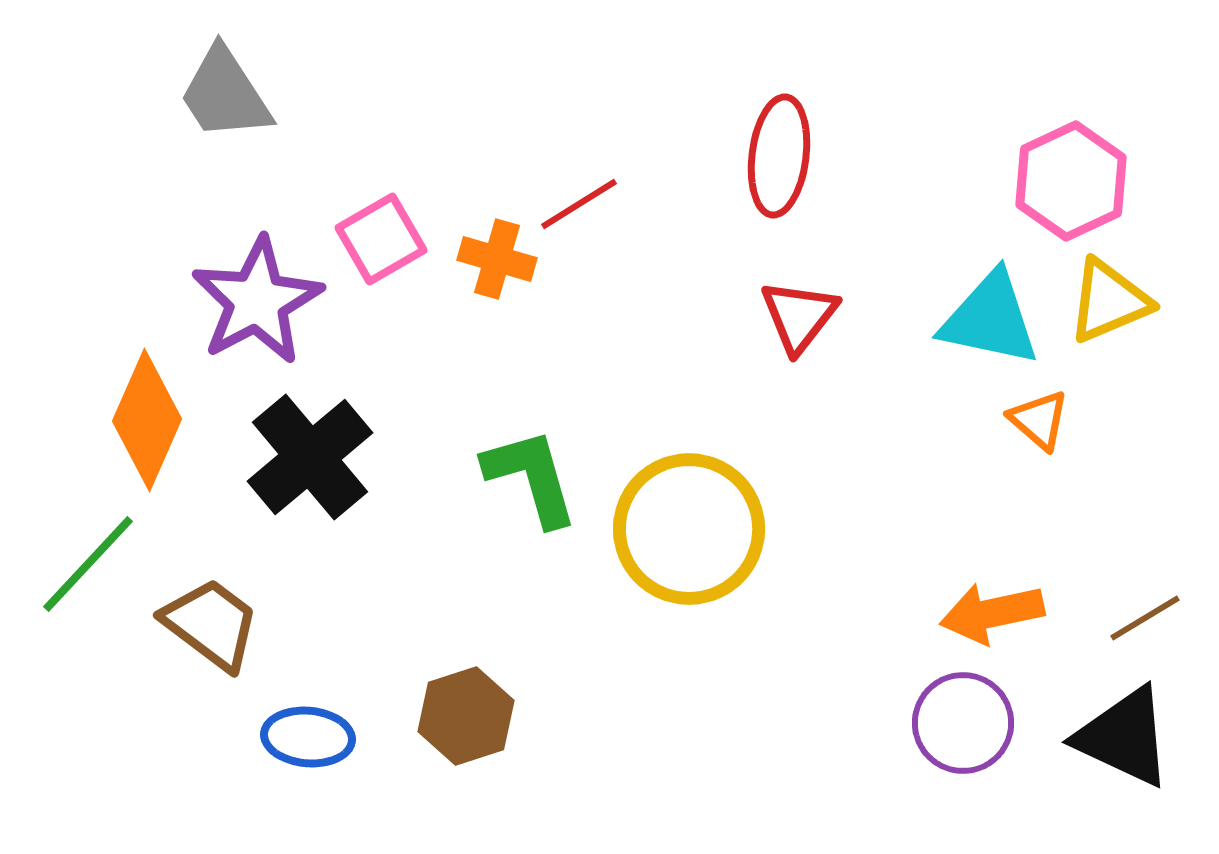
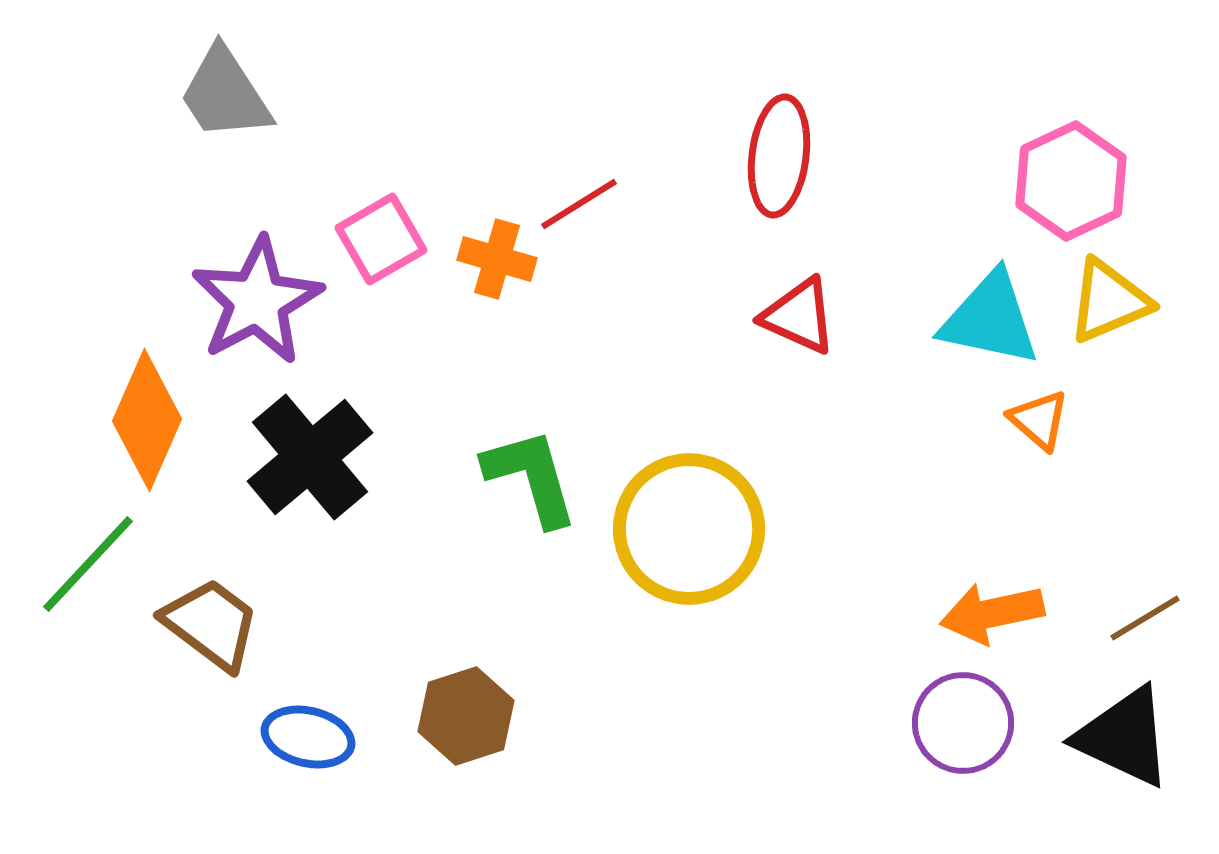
red triangle: rotated 44 degrees counterclockwise
blue ellipse: rotated 8 degrees clockwise
